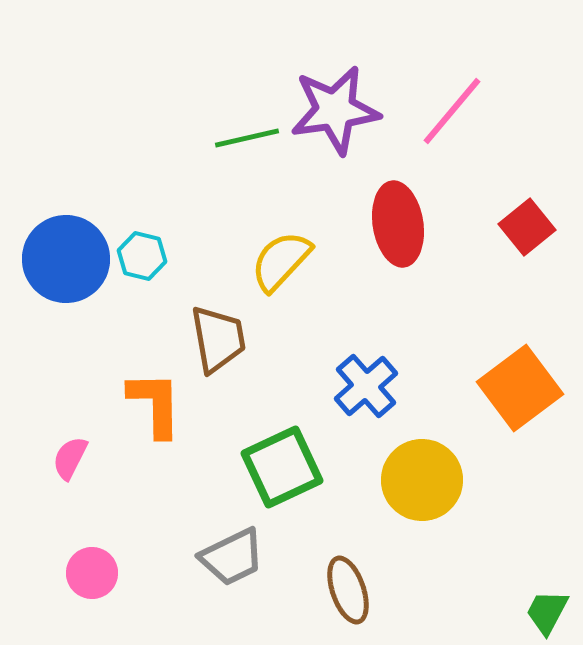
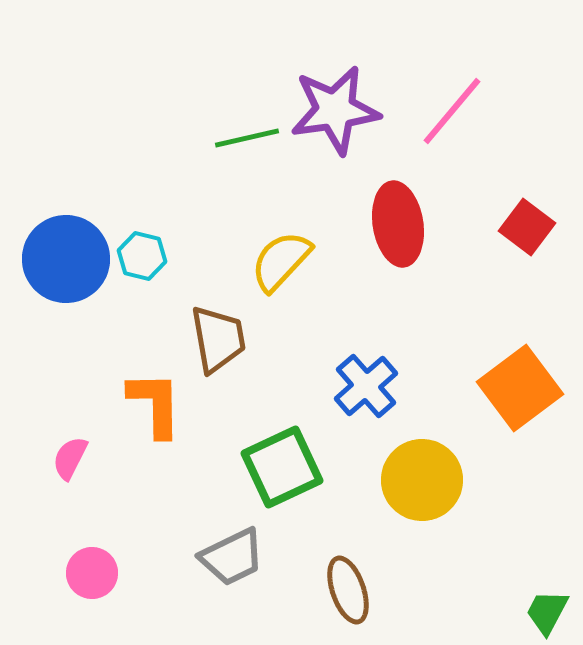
red square: rotated 14 degrees counterclockwise
